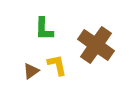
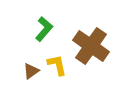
green L-shape: rotated 140 degrees counterclockwise
brown cross: moved 5 px left, 1 px down
